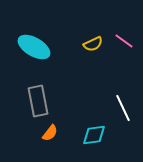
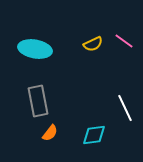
cyan ellipse: moved 1 px right, 2 px down; rotated 20 degrees counterclockwise
white line: moved 2 px right
